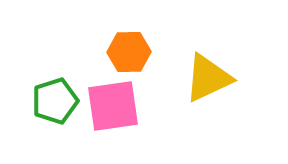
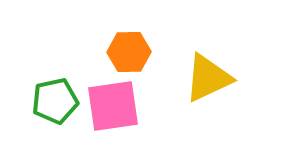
green pentagon: rotated 6 degrees clockwise
